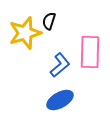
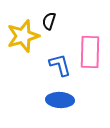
yellow star: moved 2 px left, 3 px down
blue L-shape: rotated 65 degrees counterclockwise
blue ellipse: rotated 32 degrees clockwise
